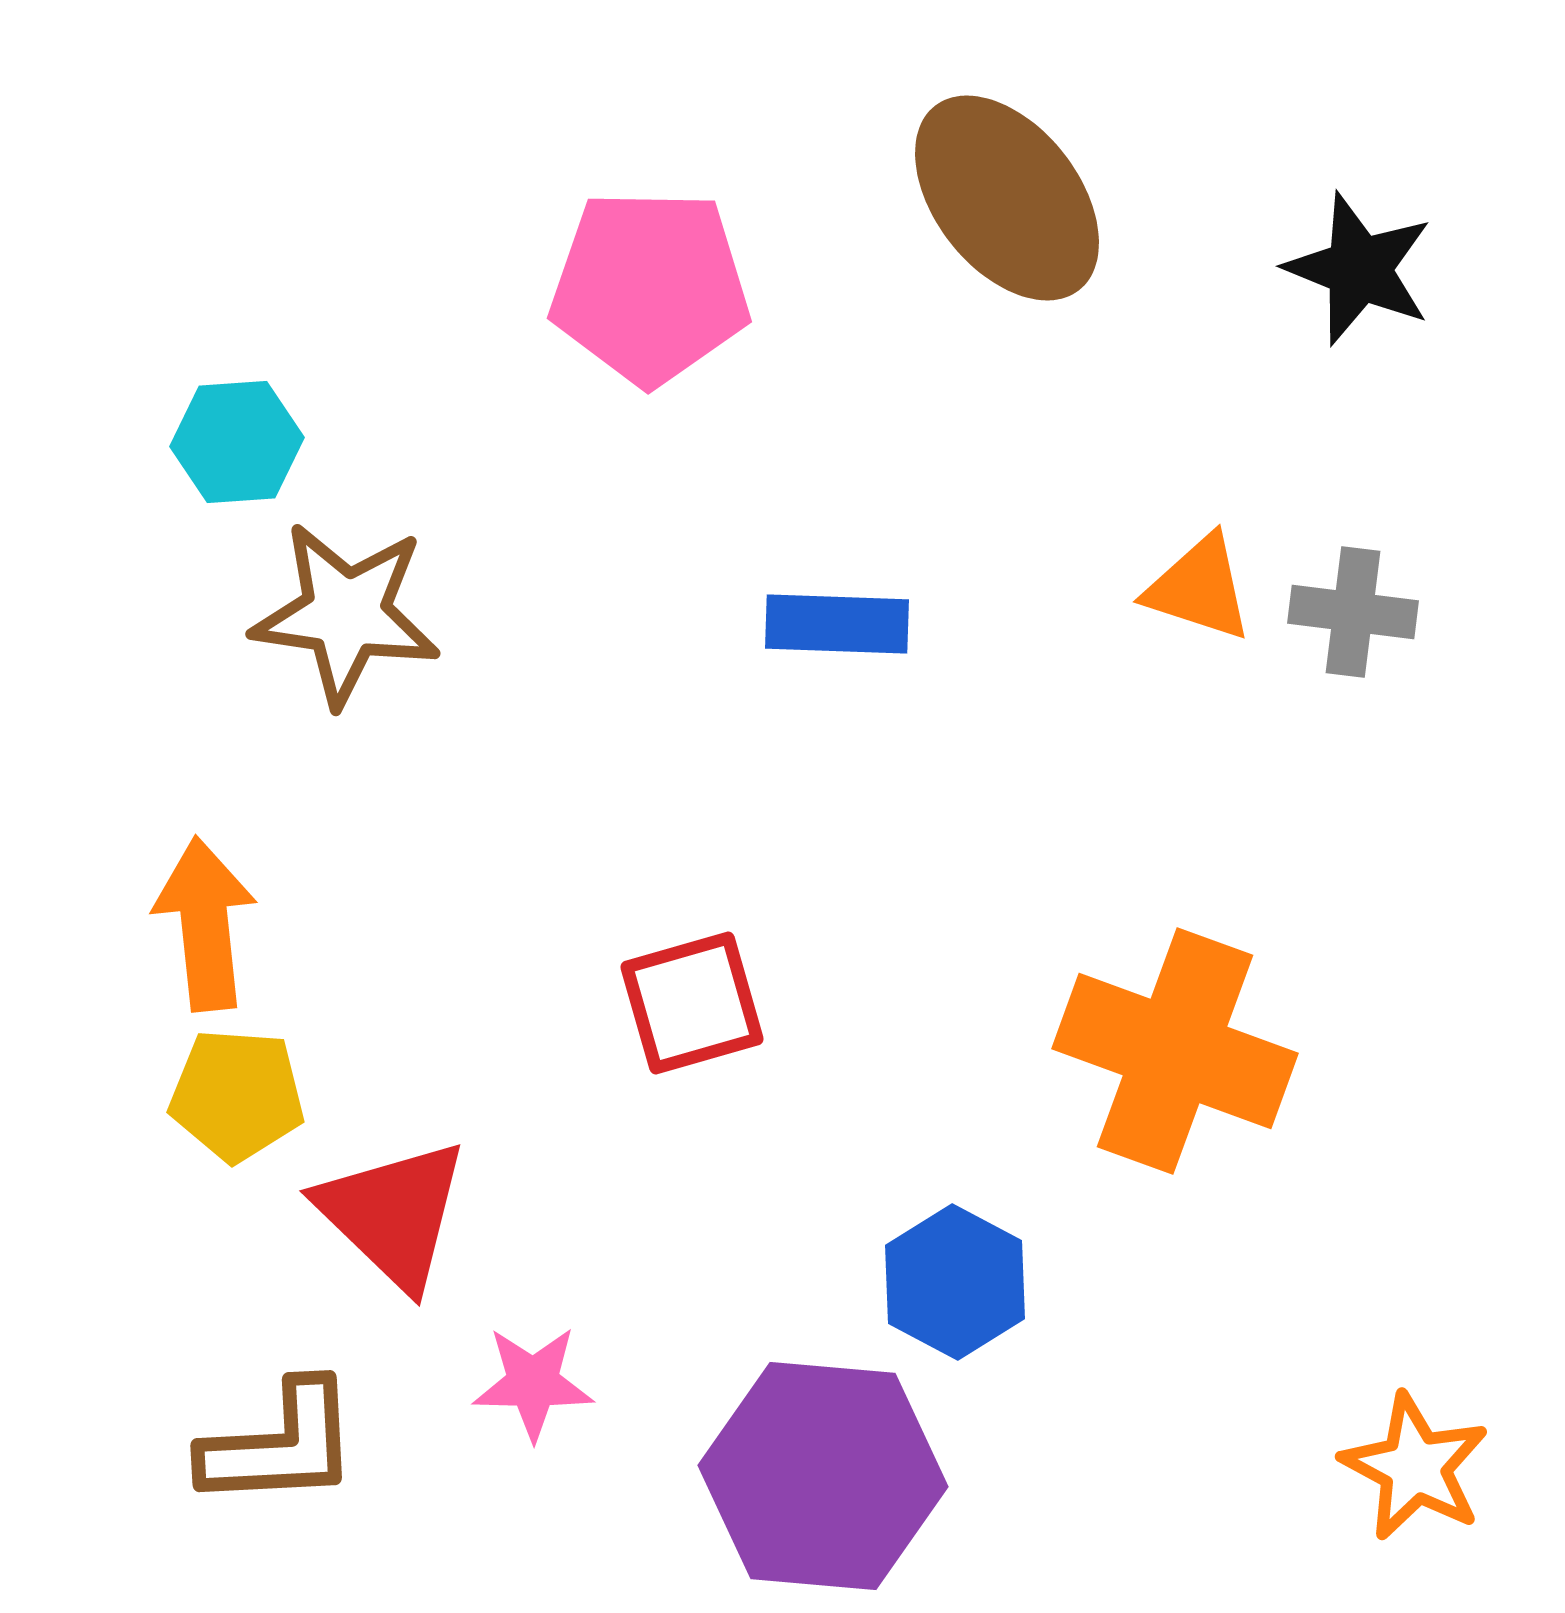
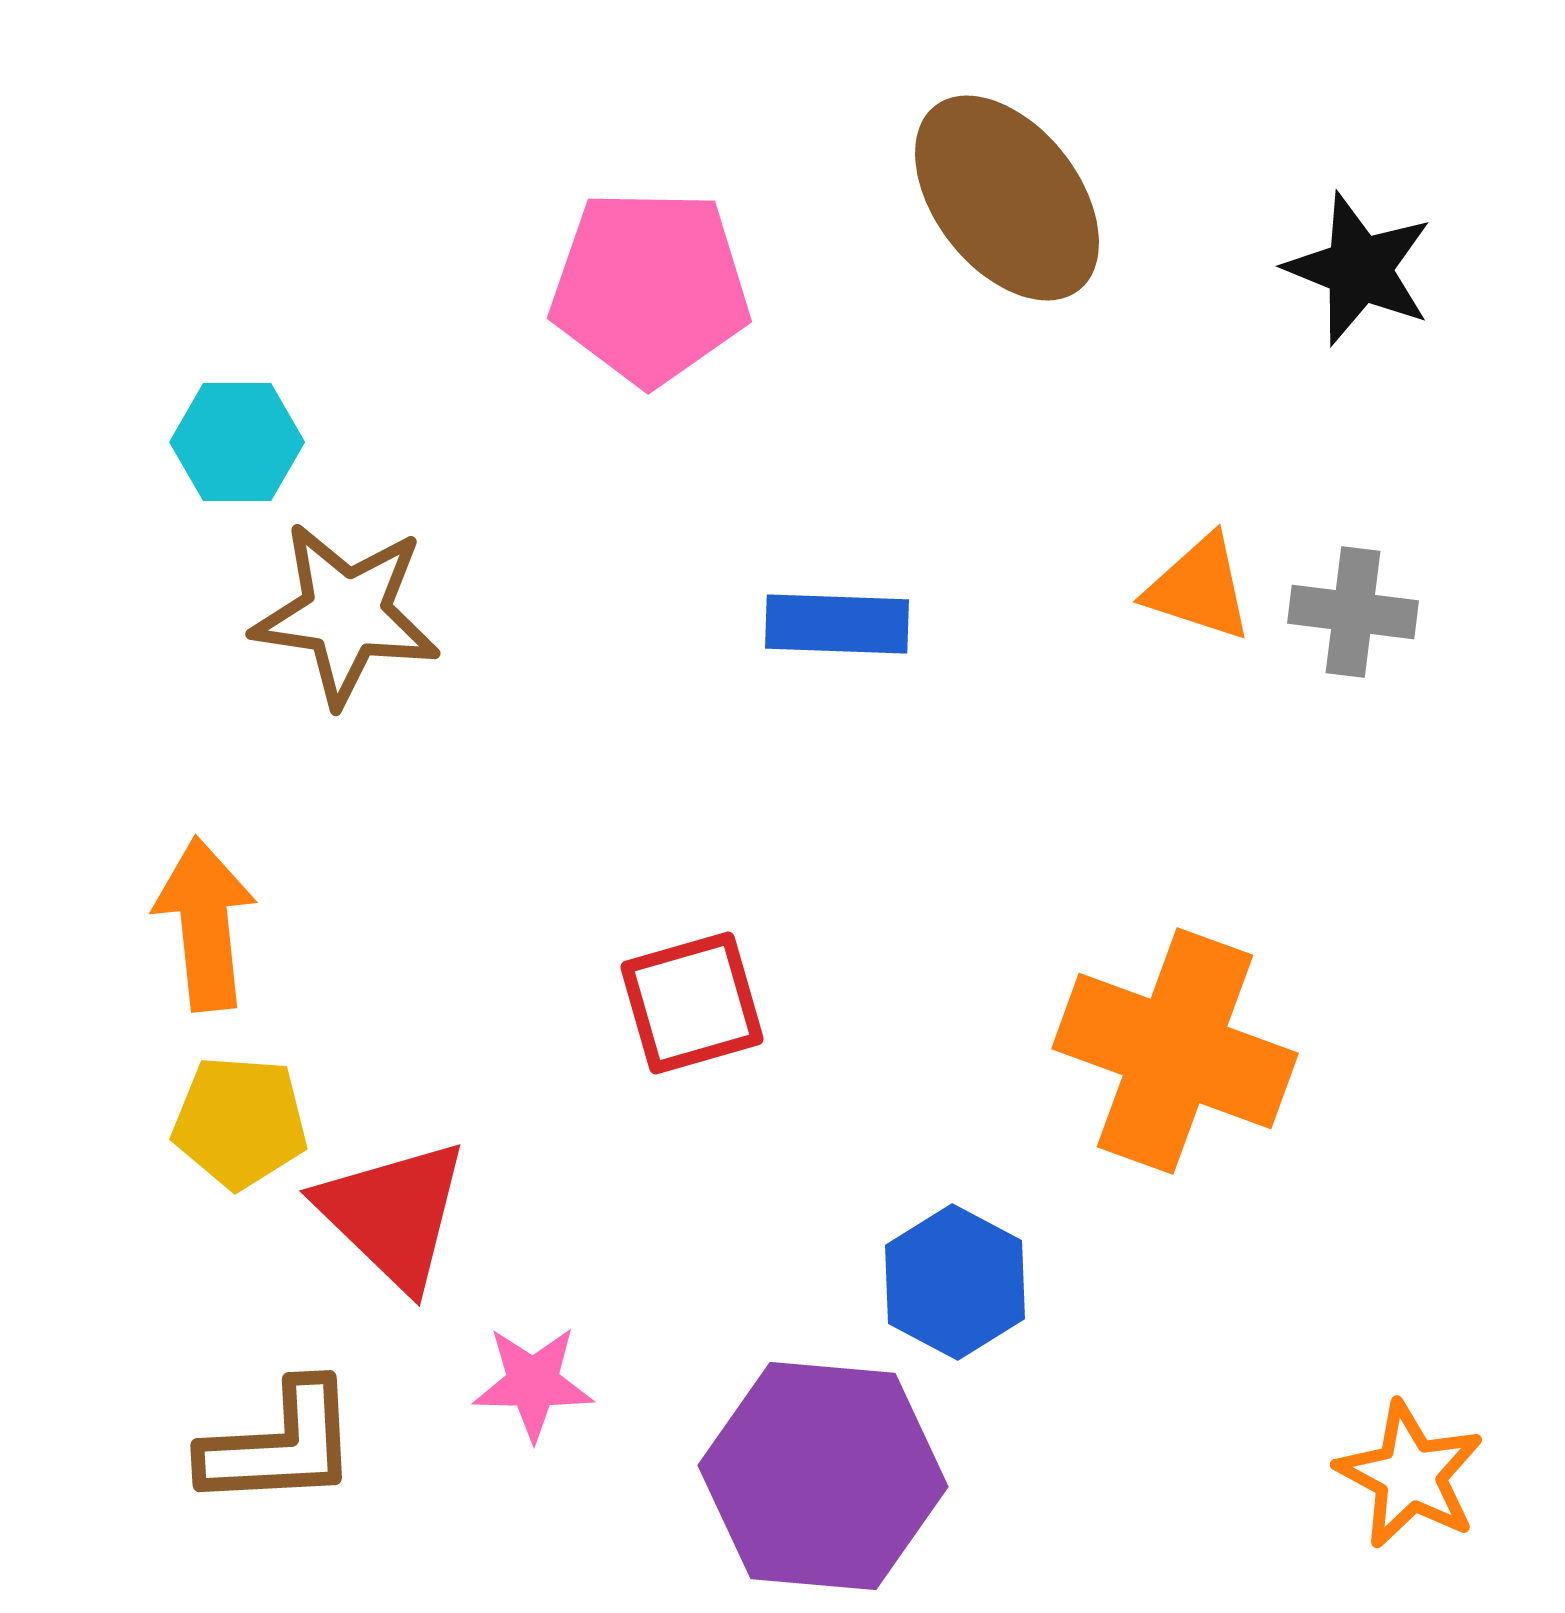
cyan hexagon: rotated 4 degrees clockwise
yellow pentagon: moved 3 px right, 27 px down
orange star: moved 5 px left, 8 px down
